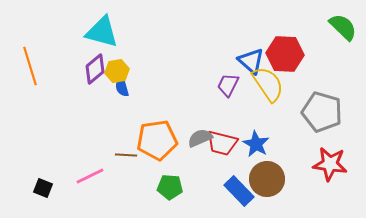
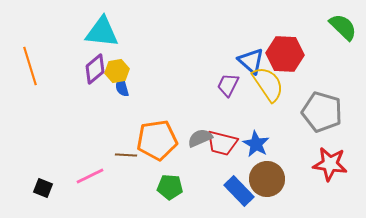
cyan triangle: rotated 9 degrees counterclockwise
